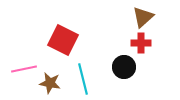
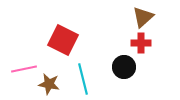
brown star: moved 1 px left, 1 px down
